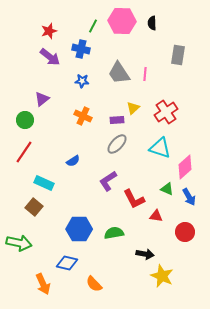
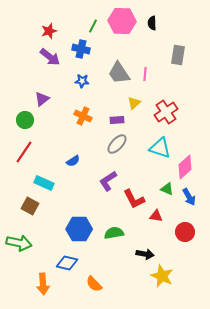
yellow triangle: moved 1 px right, 5 px up
brown square: moved 4 px left, 1 px up; rotated 12 degrees counterclockwise
orange arrow: rotated 20 degrees clockwise
